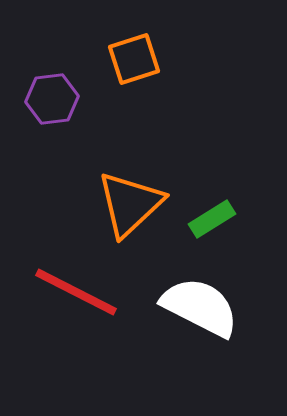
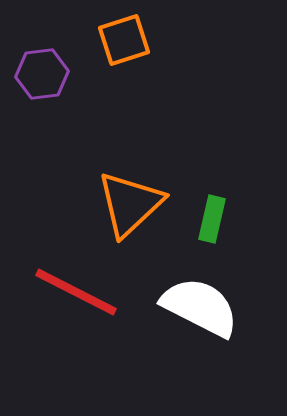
orange square: moved 10 px left, 19 px up
purple hexagon: moved 10 px left, 25 px up
green rectangle: rotated 45 degrees counterclockwise
